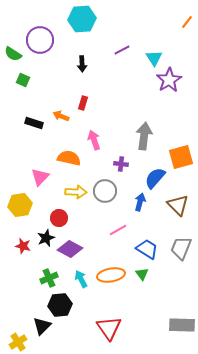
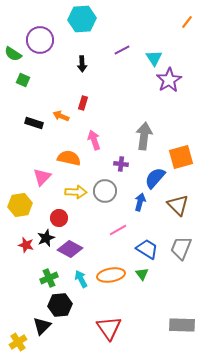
pink triangle: moved 2 px right
red star: moved 3 px right, 1 px up
